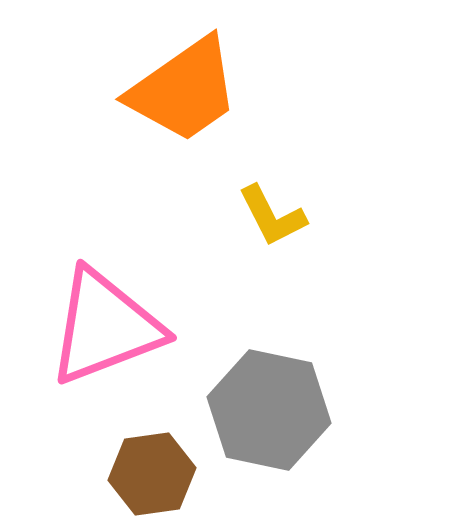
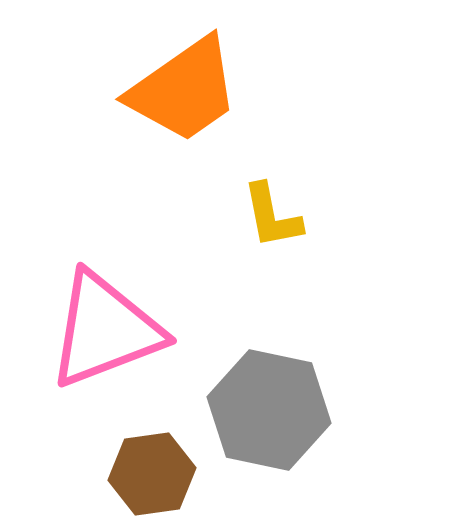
yellow L-shape: rotated 16 degrees clockwise
pink triangle: moved 3 px down
